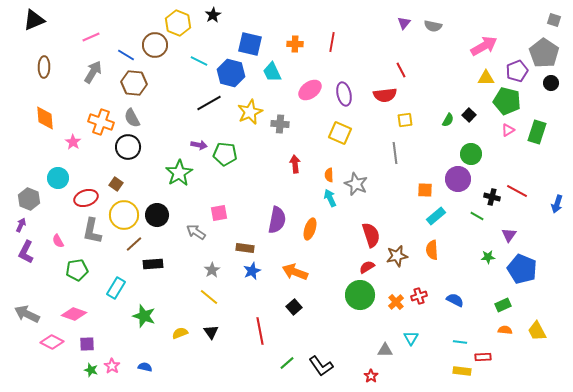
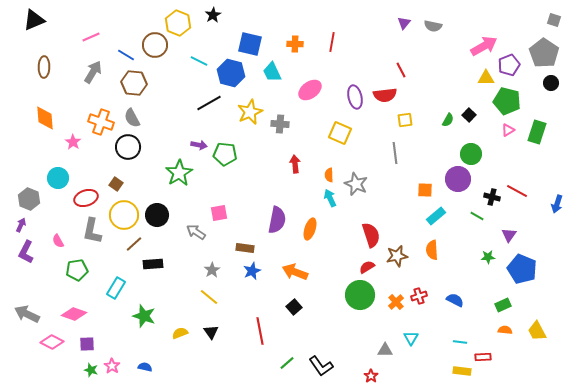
purple pentagon at (517, 71): moved 8 px left, 6 px up
purple ellipse at (344, 94): moved 11 px right, 3 px down
